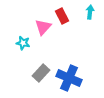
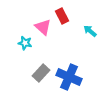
cyan arrow: moved 19 px down; rotated 56 degrees counterclockwise
pink triangle: rotated 30 degrees counterclockwise
cyan star: moved 2 px right
blue cross: moved 1 px up
